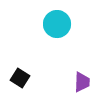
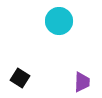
cyan circle: moved 2 px right, 3 px up
